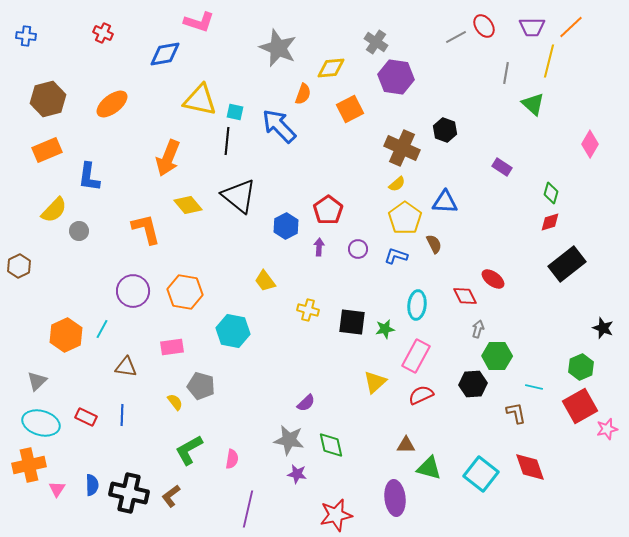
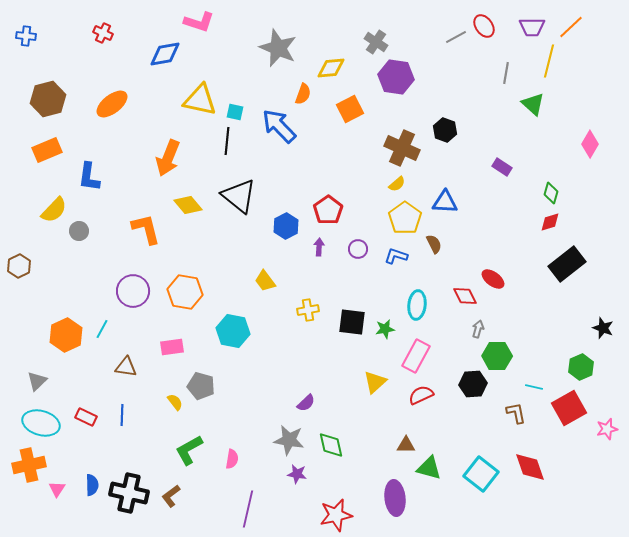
yellow cross at (308, 310): rotated 25 degrees counterclockwise
red square at (580, 406): moved 11 px left, 2 px down
